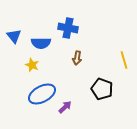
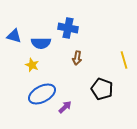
blue triangle: rotated 35 degrees counterclockwise
